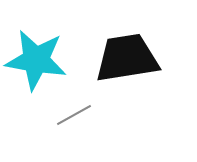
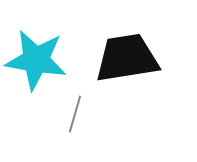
gray line: moved 1 px right, 1 px up; rotated 45 degrees counterclockwise
